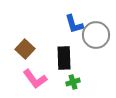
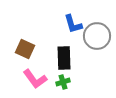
blue L-shape: moved 1 px left
gray circle: moved 1 px right, 1 px down
brown square: rotated 18 degrees counterclockwise
green cross: moved 10 px left
